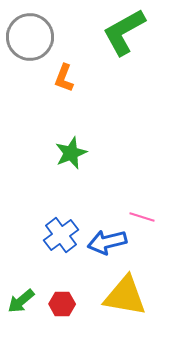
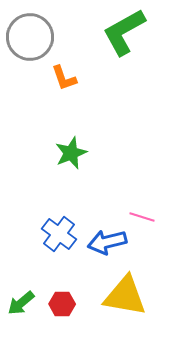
orange L-shape: rotated 40 degrees counterclockwise
blue cross: moved 2 px left, 1 px up; rotated 16 degrees counterclockwise
green arrow: moved 2 px down
